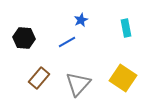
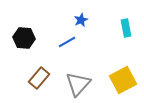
yellow square: moved 2 px down; rotated 28 degrees clockwise
